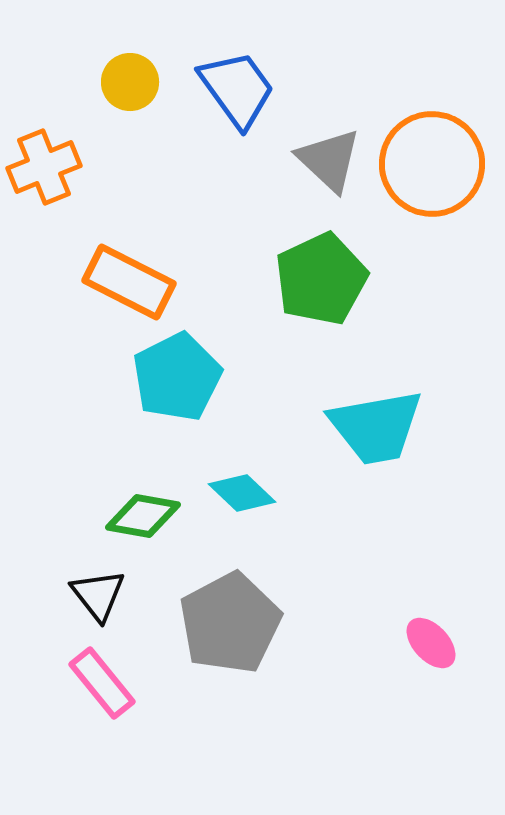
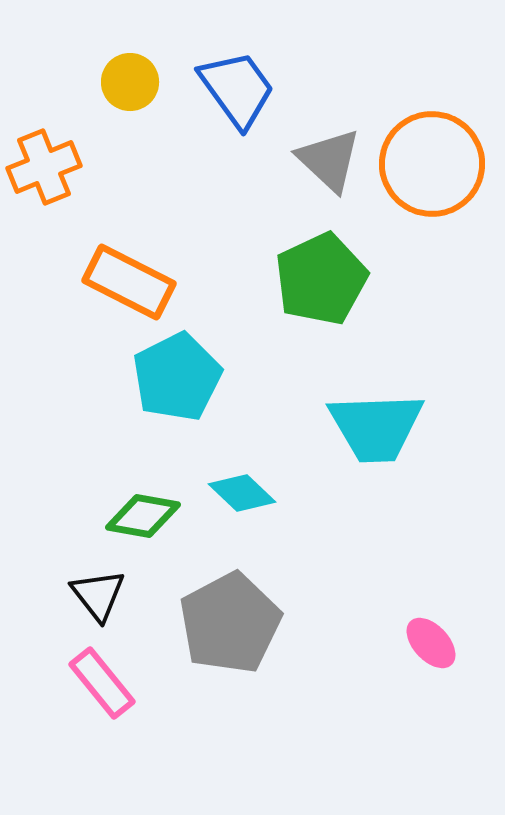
cyan trapezoid: rotated 8 degrees clockwise
